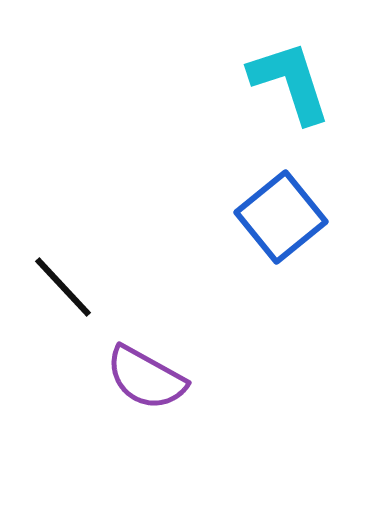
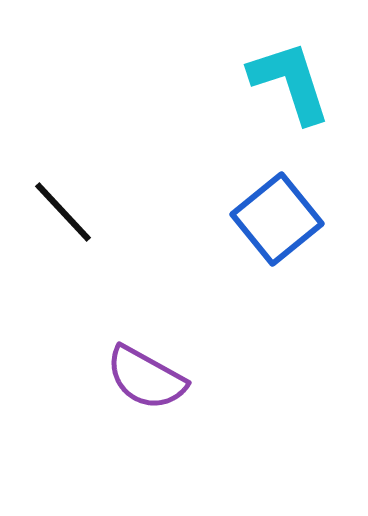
blue square: moved 4 px left, 2 px down
black line: moved 75 px up
